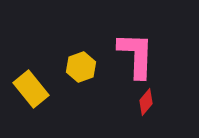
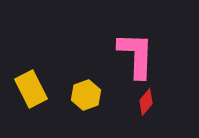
yellow hexagon: moved 5 px right, 28 px down
yellow rectangle: rotated 12 degrees clockwise
